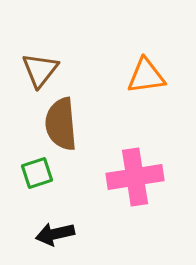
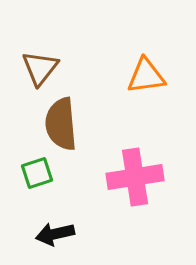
brown triangle: moved 2 px up
